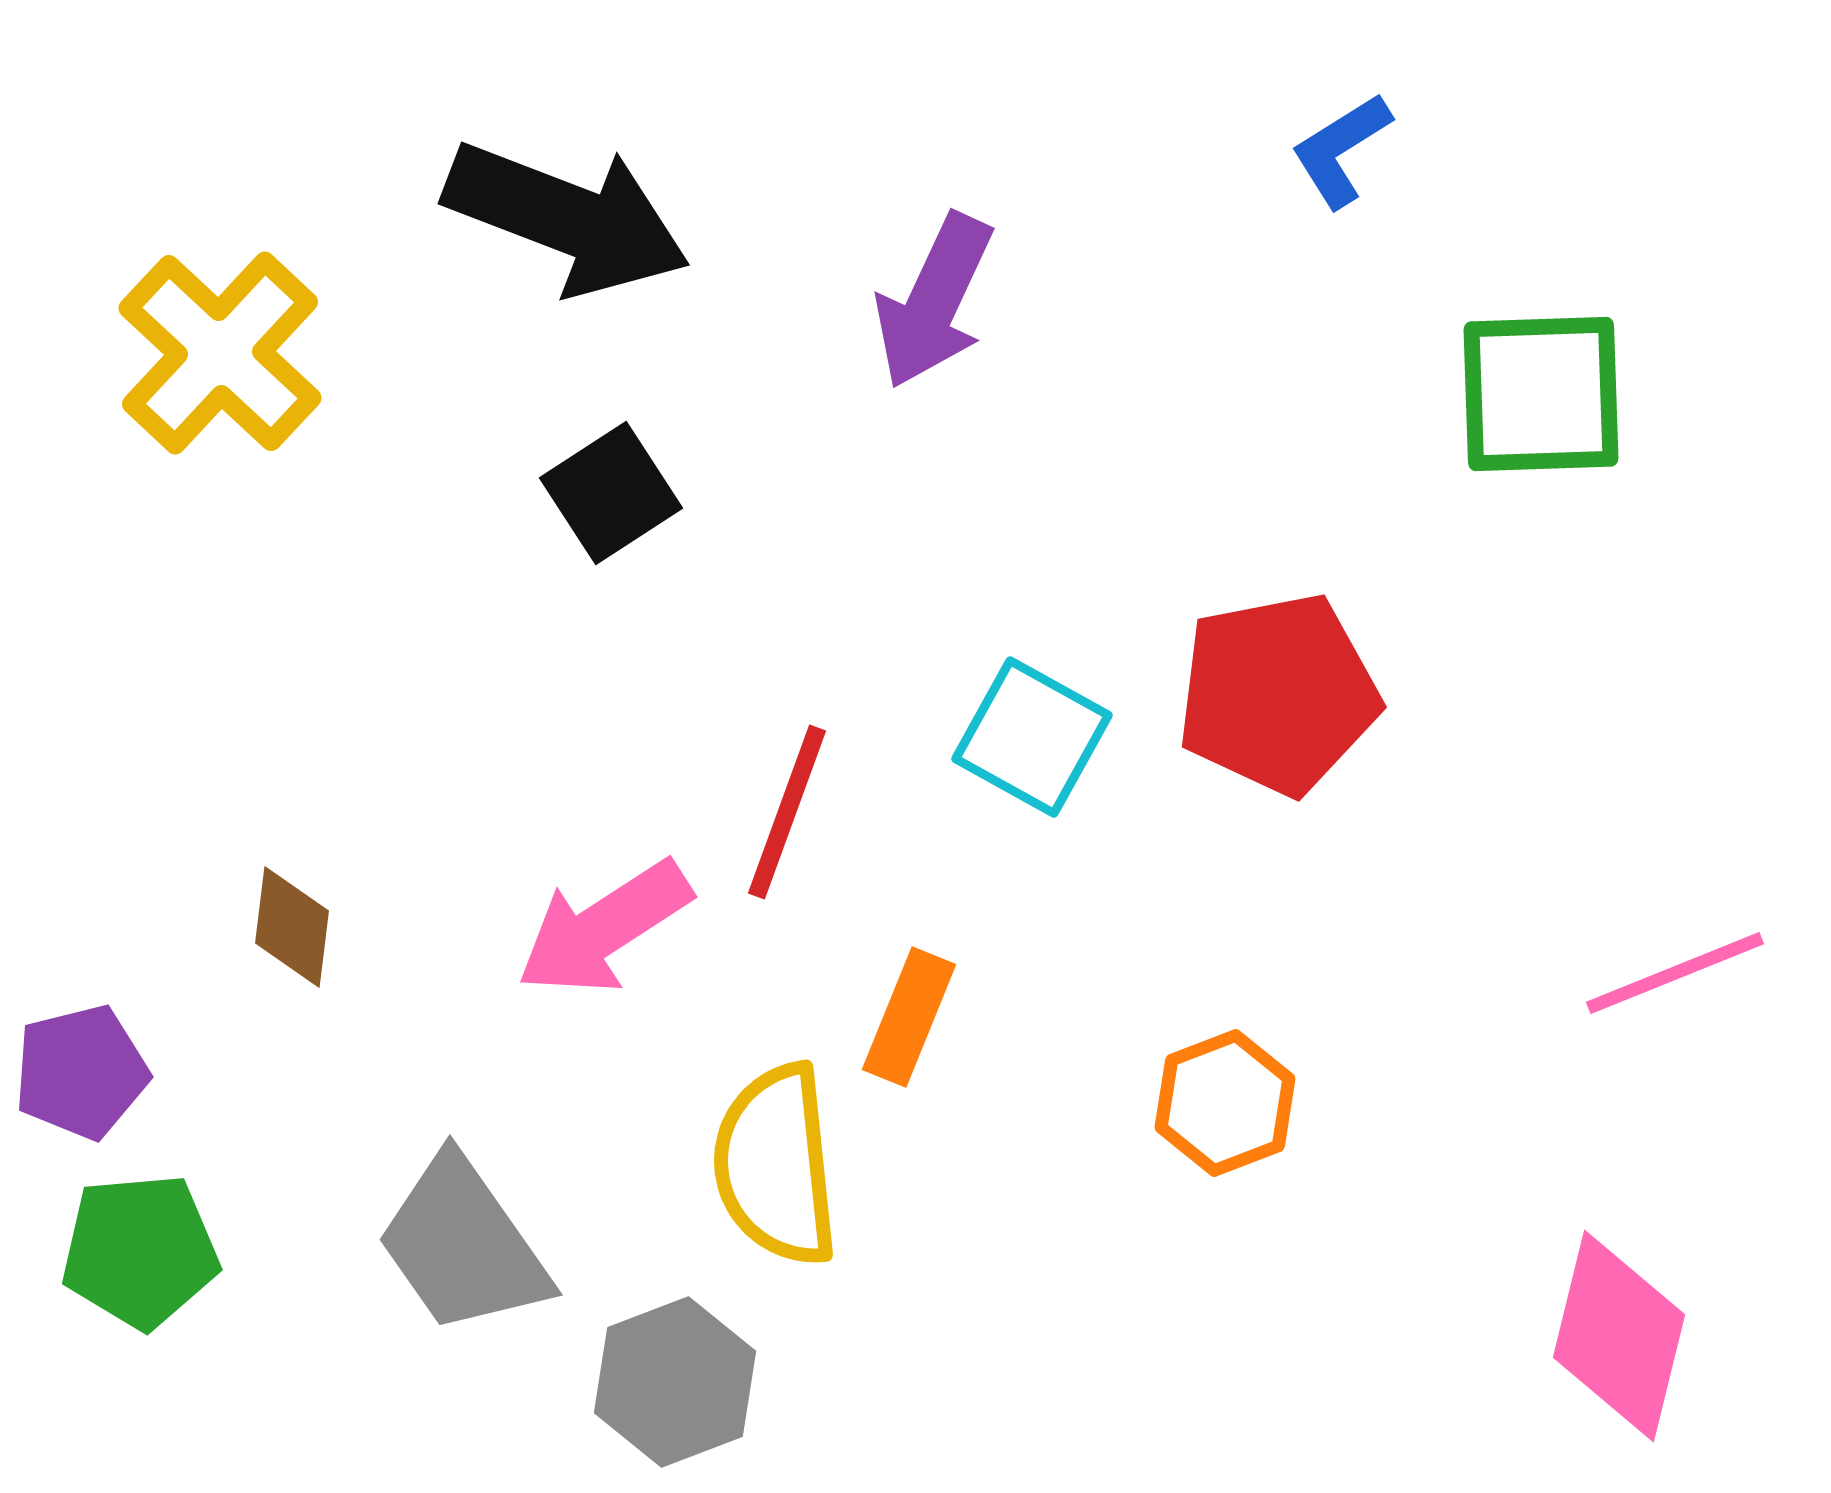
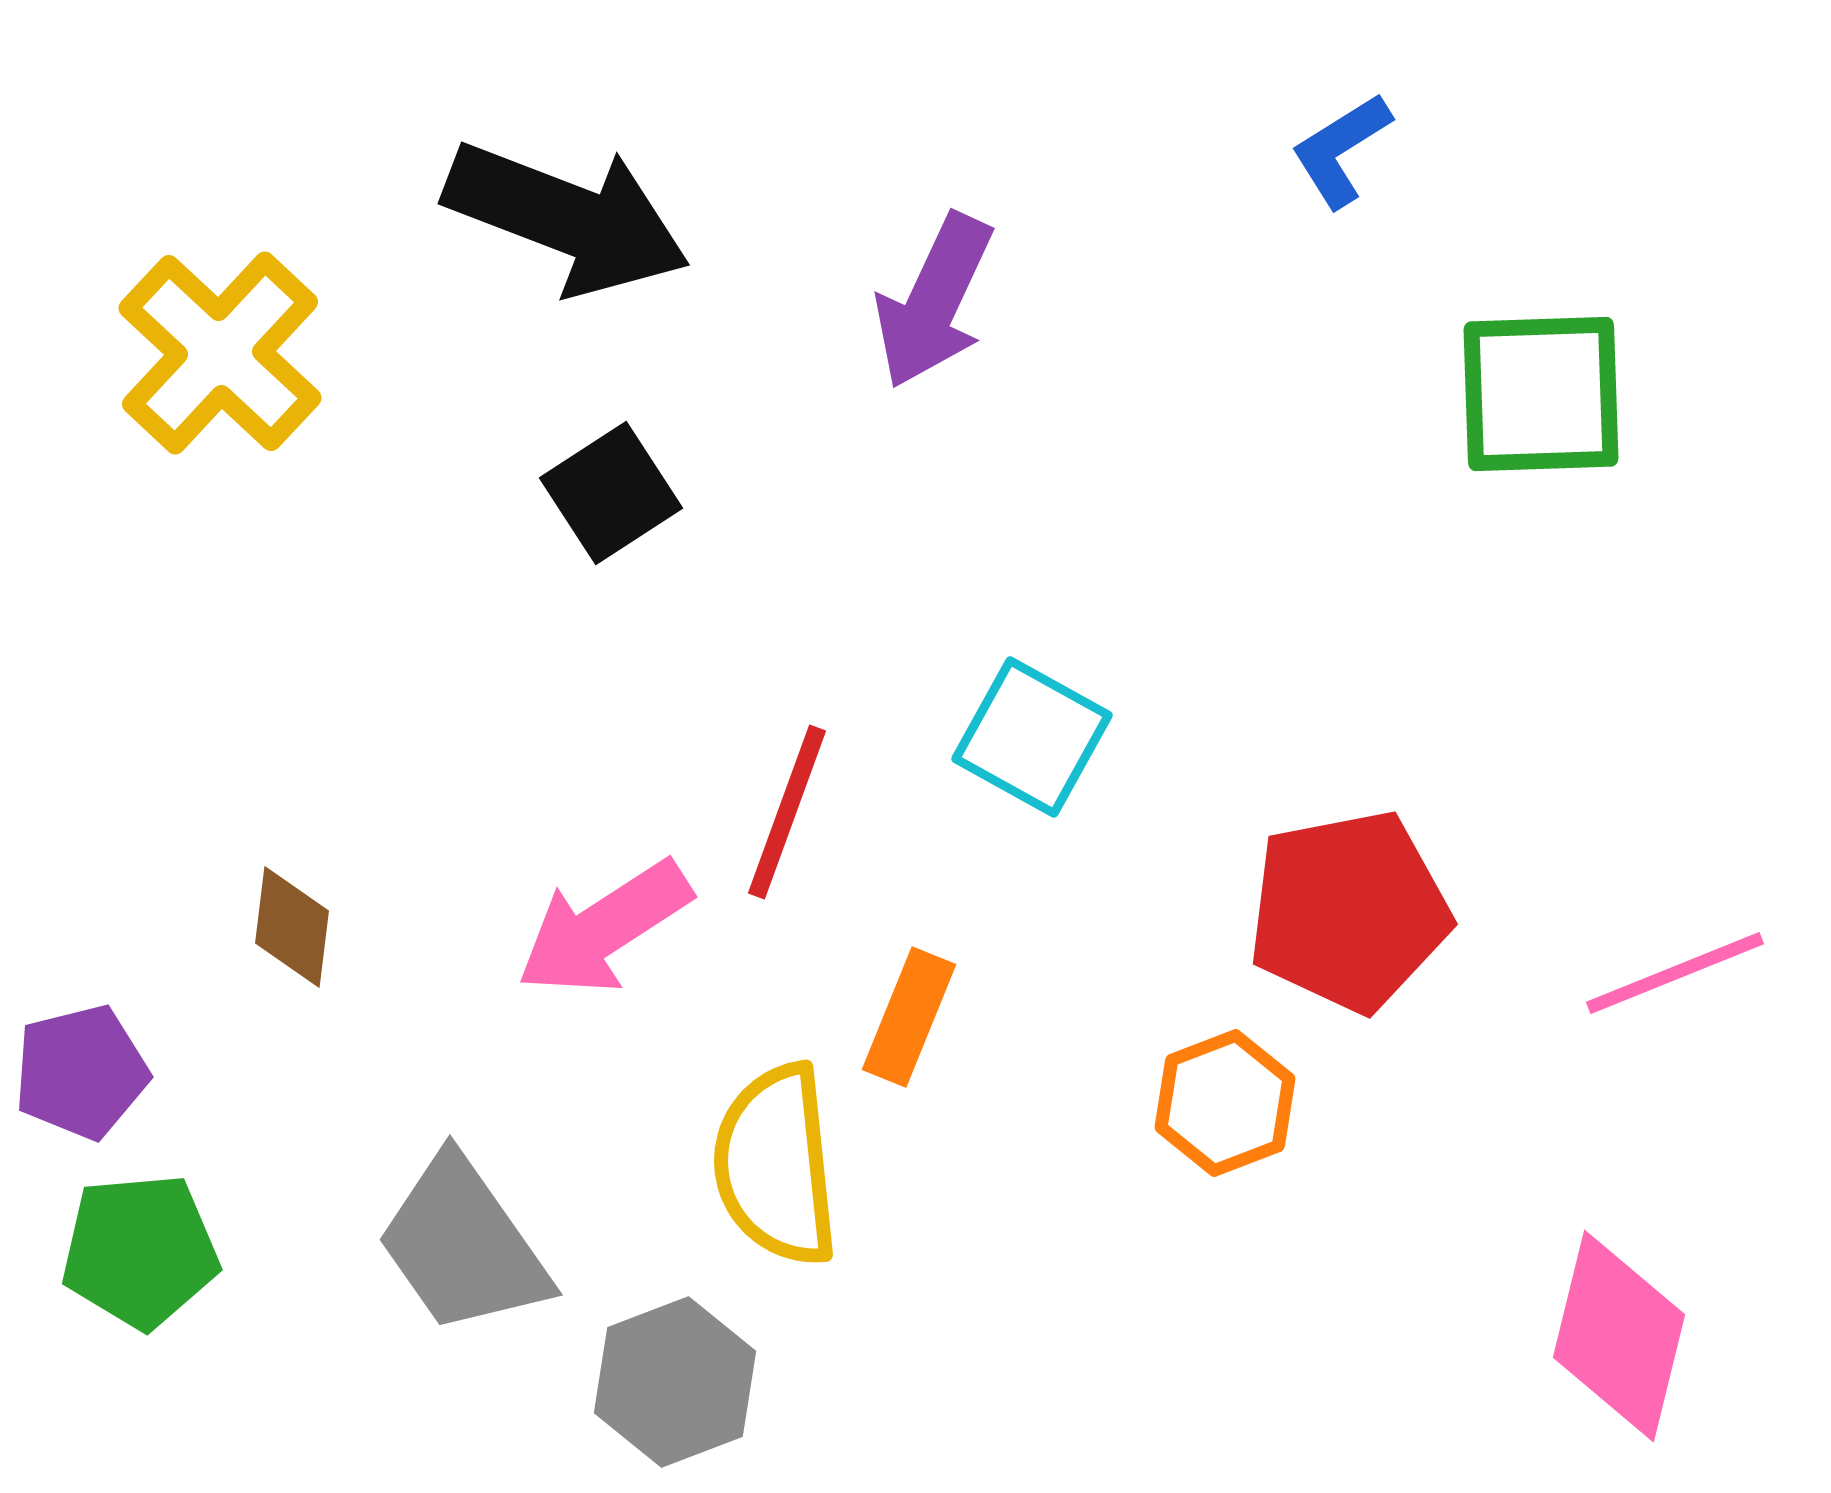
red pentagon: moved 71 px right, 217 px down
